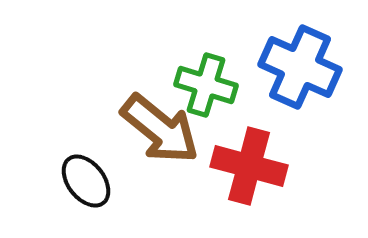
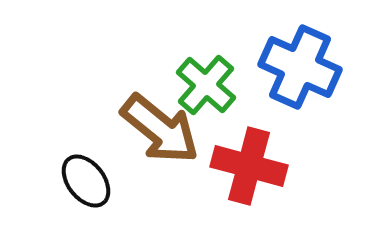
green cross: rotated 24 degrees clockwise
